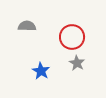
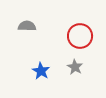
red circle: moved 8 px right, 1 px up
gray star: moved 2 px left, 4 px down
